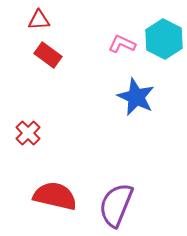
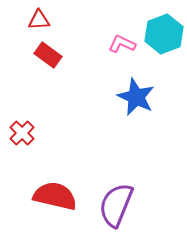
cyan hexagon: moved 5 px up; rotated 12 degrees clockwise
red cross: moved 6 px left
